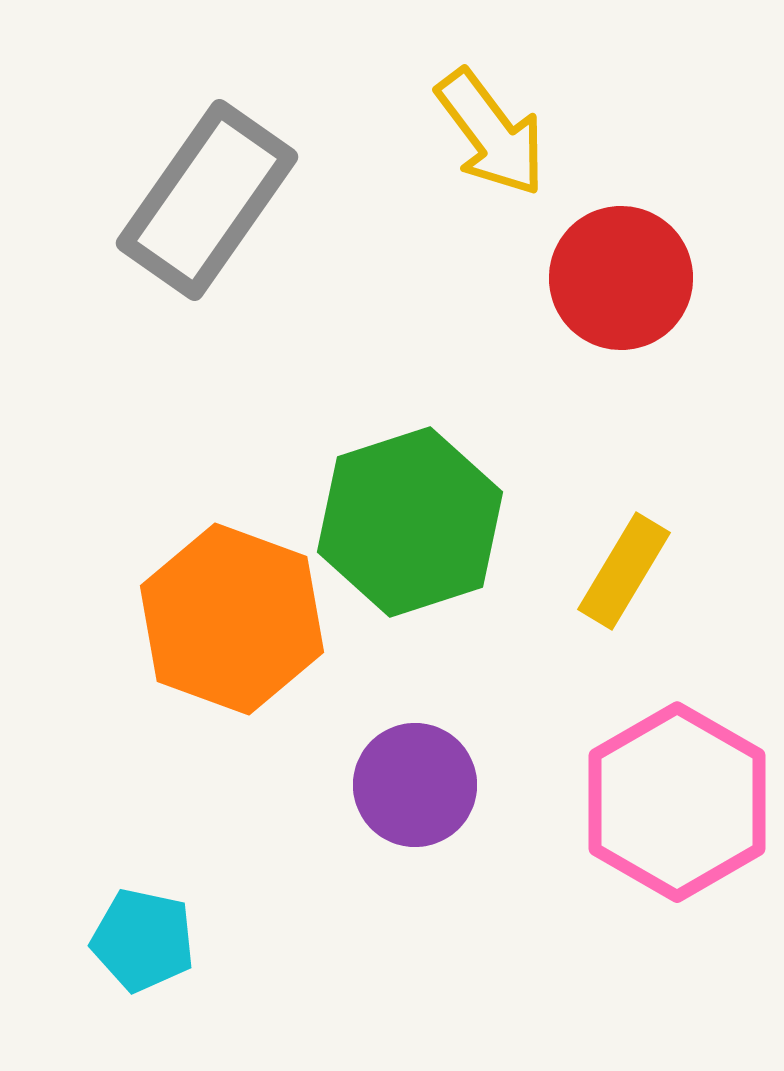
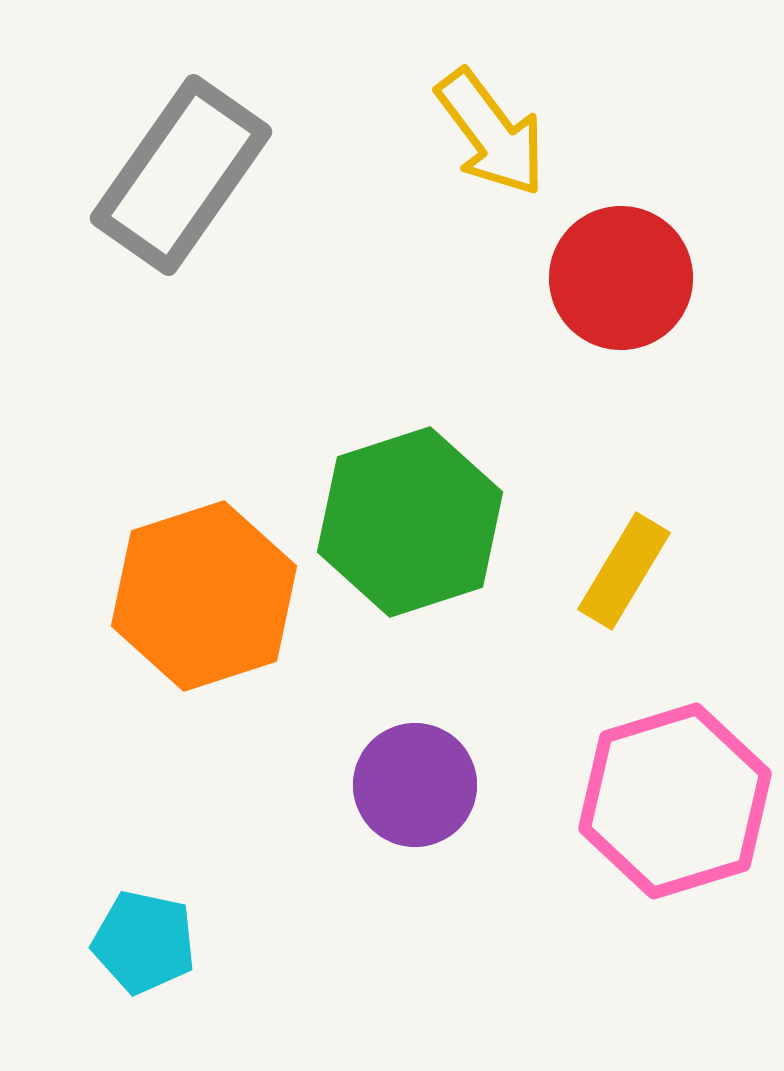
gray rectangle: moved 26 px left, 25 px up
orange hexagon: moved 28 px left, 23 px up; rotated 22 degrees clockwise
pink hexagon: moved 2 px left, 1 px up; rotated 13 degrees clockwise
cyan pentagon: moved 1 px right, 2 px down
